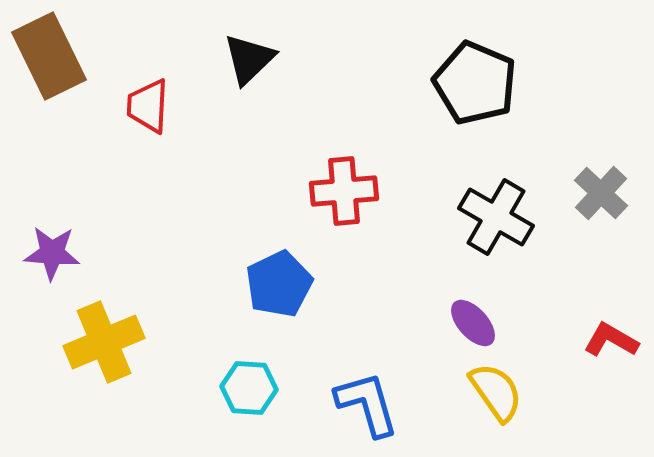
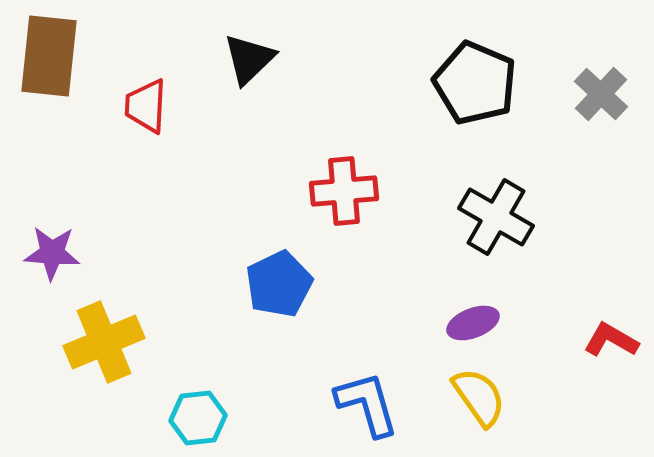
brown rectangle: rotated 32 degrees clockwise
red trapezoid: moved 2 px left
gray cross: moved 99 px up
purple ellipse: rotated 69 degrees counterclockwise
cyan hexagon: moved 51 px left, 30 px down; rotated 10 degrees counterclockwise
yellow semicircle: moved 17 px left, 5 px down
